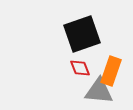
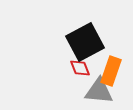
black square: moved 3 px right, 8 px down; rotated 9 degrees counterclockwise
